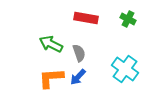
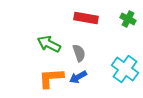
green arrow: moved 2 px left
blue arrow: rotated 18 degrees clockwise
